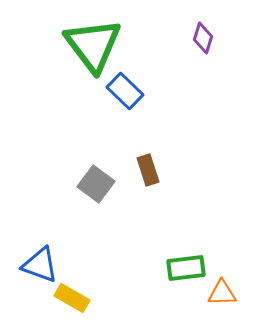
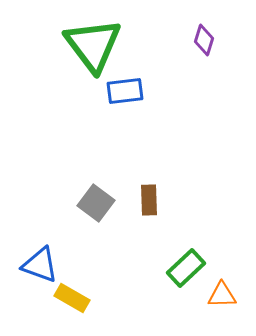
purple diamond: moved 1 px right, 2 px down
blue rectangle: rotated 51 degrees counterclockwise
brown rectangle: moved 1 px right, 30 px down; rotated 16 degrees clockwise
gray square: moved 19 px down
green rectangle: rotated 36 degrees counterclockwise
orange triangle: moved 2 px down
